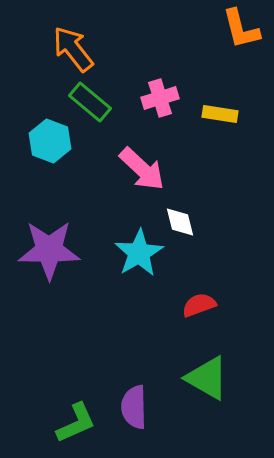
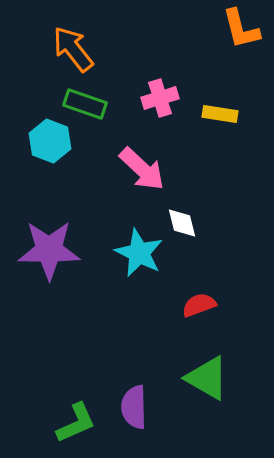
green rectangle: moved 5 px left, 2 px down; rotated 21 degrees counterclockwise
white diamond: moved 2 px right, 1 px down
cyan star: rotated 15 degrees counterclockwise
